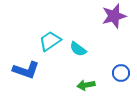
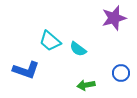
purple star: moved 2 px down
cyan trapezoid: rotated 105 degrees counterclockwise
